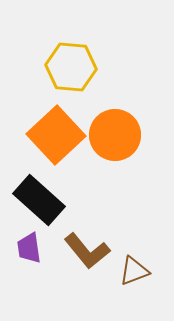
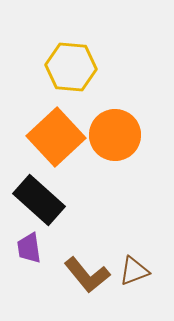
orange square: moved 2 px down
brown L-shape: moved 24 px down
